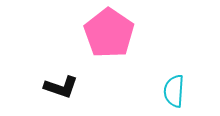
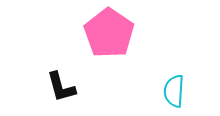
black L-shape: rotated 56 degrees clockwise
